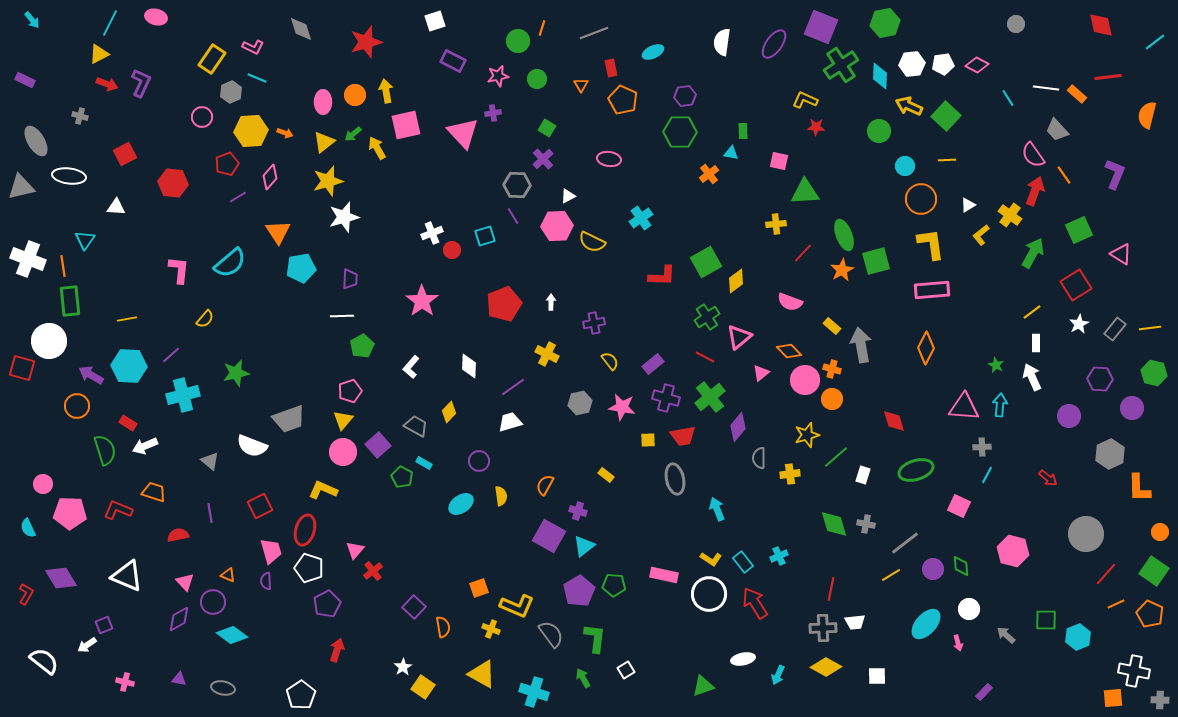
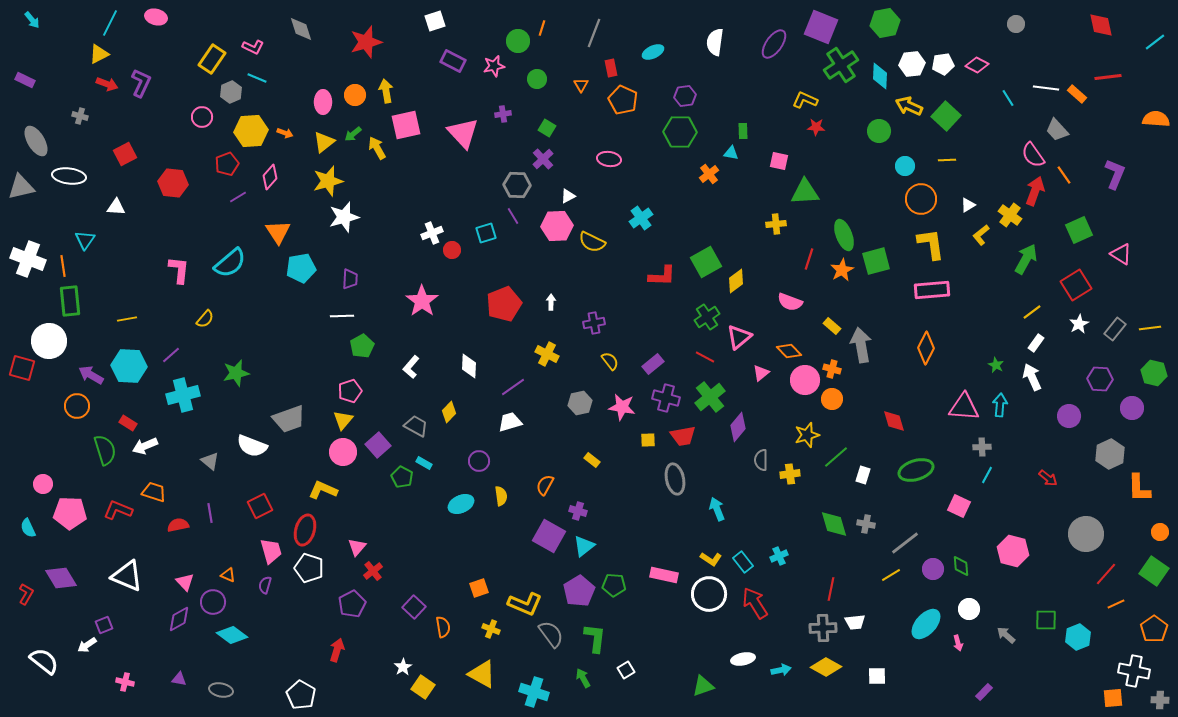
gray line at (594, 33): rotated 48 degrees counterclockwise
white semicircle at (722, 42): moved 7 px left
pink star at (498, 76): moved 4 px left, 10 px up
purple cross at (493, 113): moved 10 px right, 1 px down
orange semicircle at (1147, 115): moved 9 px right, 4 px down; rotated 80 degrees clockwise
cyan square at (485, 236): moved 1 px right, 3 px up
red line at (803, 253): moved 6 px right, 6 px down; rotated 25 degrees counterclockwise
green arrow at (1033, 253): moved 7 px left, 6 px down
white rectangle at (1036, 343): rotated 36 degrees clockwise
gray semicircle at (759, 458): moved 2 px right, 2 px down
yellow rectangle at (606, 475): moved 14 px left, 15 px up
cyan ellipse at (461, 504): rotated 10 degrees clockwise
red semicircle at (178, 535): moved 10 px up
pink triangle at (355, 550): moved 2 px right, 3 px up
purple semicircle at (266, 581): moved 1 px left, 4 px down; rotated 18 degrees clockwise
purple pentagon at (327, 604): moved 25 px right
yellow L-shape at (517, 606): moved 8 px right, 2 px up
orange pentagon at (1150, 614): moved 4 px right, 15 px down; rotated 12 degrees clockwise
cyan arrow at (778, 675): moved 3 px right, 5 px up; rotated 126 degrees counterclockwise
gray ellipse at (223, 688): moved 2 px left, 2 px down
white pentagon at (301, 695): rotated 8 degrees counterclockwise
